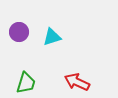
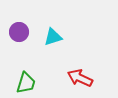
cyan triangle: moved 1 px right
red arrow: moved 3 px right, 4 px up
